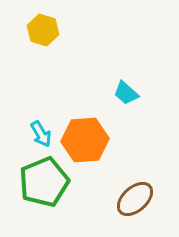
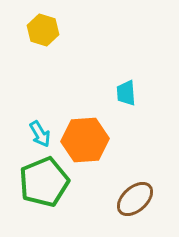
cyan trapezoid: rotated 44 degrees clockwise
cyan arrow: moved 1 px left
